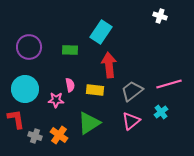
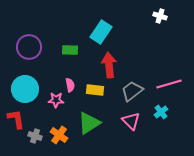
pink triangle: rotated 36 degrees counterclockwise
